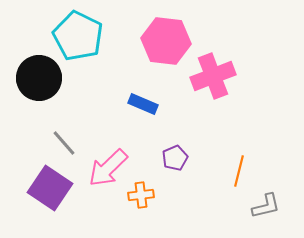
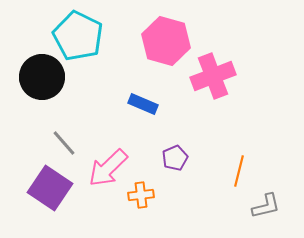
pink hexagon: rotated 9 degrees clockwise
black circle: moved 3 px right, 1 px up
